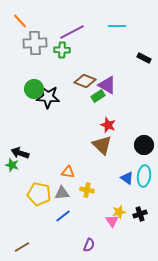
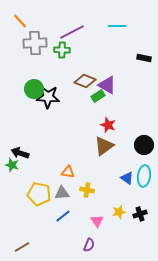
black rectangle: rotated 16 degrees counterclockwise
brown triangle: moved 2 px right, 1 px down; rotated 40 degrees clockwise
pink triangle: moved 15 px left
